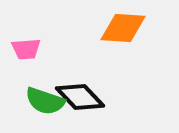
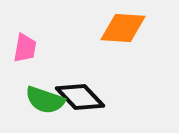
pink trapezoid: moved 1 px left, 1 px up; rotated 76 degrees counterclockwise
green semicircle: moved 1 px up
